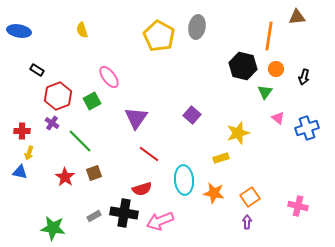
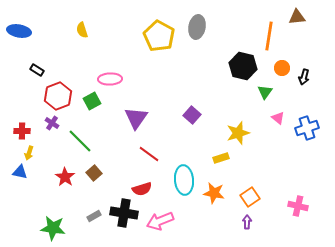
orange circle: moved 6 px right, 1 px up
pink ellipse: moved 1 px right, 2 px down; rotated 55 degrees counterclockwise
brown square: rotated 21 degrees counterclockwise
